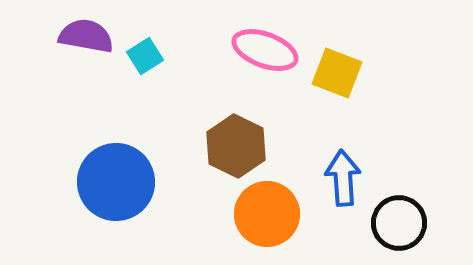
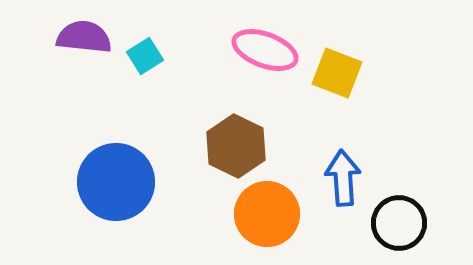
purple semicircle: moved 2 px left, 1 px down; rotated 4 degrees counterclockwise
